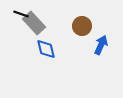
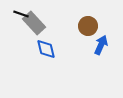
brown circle: moved 6 px right
